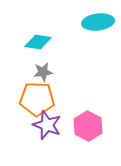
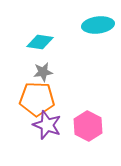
cyan ellipse: moved 3 px down
cyan diamond: moved 2 px right
